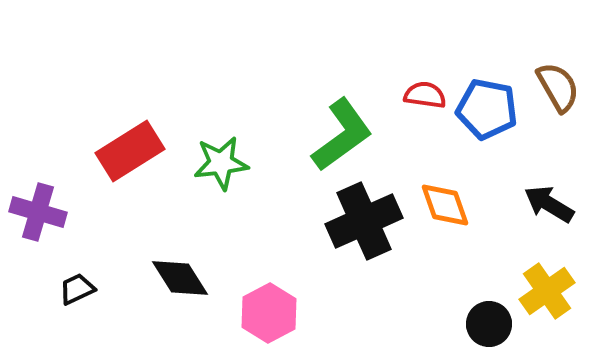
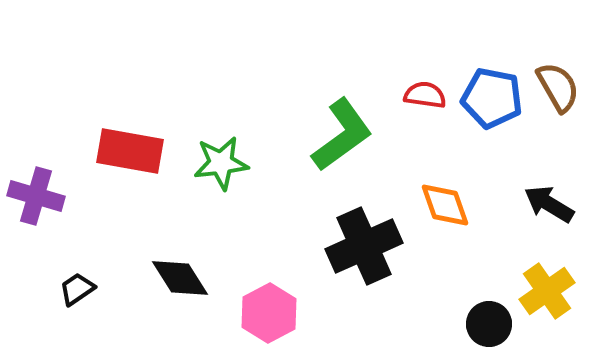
blue pentagon: moved 5 px right, 11 px up
red rectangle: rotated 42 degrees clockwise
purple cross: moved 2 px left, 16 px up
black cross: moved 25 px down
black trapezoid: rotated 9 degrees counterclockwise
